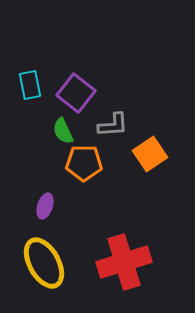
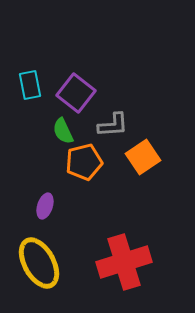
orange square: moved 7 px left, 3 px down
orange pentagon: moved 1 px up; rotated 15 degrees counterclockwise
yellow ellipse: moved 5 px left
